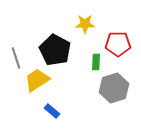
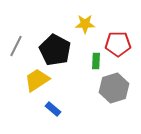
gray line: moved 12 px up; rotated 45 degrees clockwise
green rectangle: moved 1 px up
blue rectangle: moved 1 px right, 2 px up
